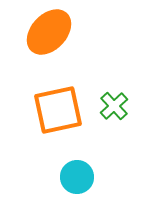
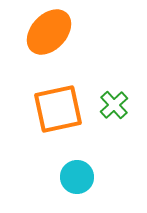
green cross: moved 1 px up
orange square: moved 1 px up
